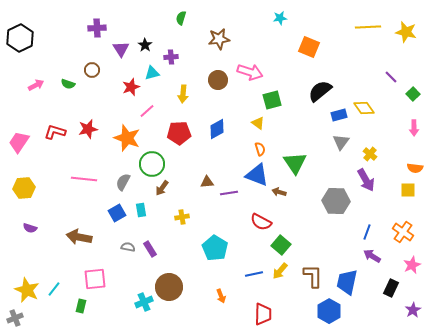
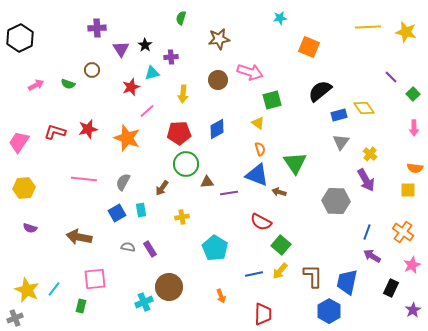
green circle at (152, 164): moved 34 px right
